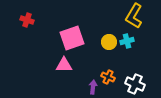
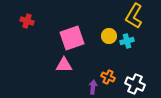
red cross: moved 1 px down
yellow circle: moved 6 px up
